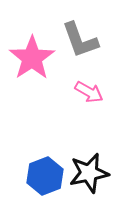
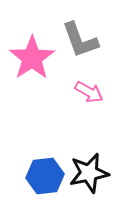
blue hexagon: rotated 15 degrees clockwise
